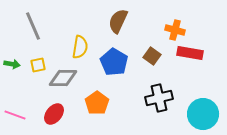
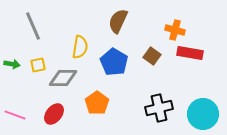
black cross: moved 10 px down
